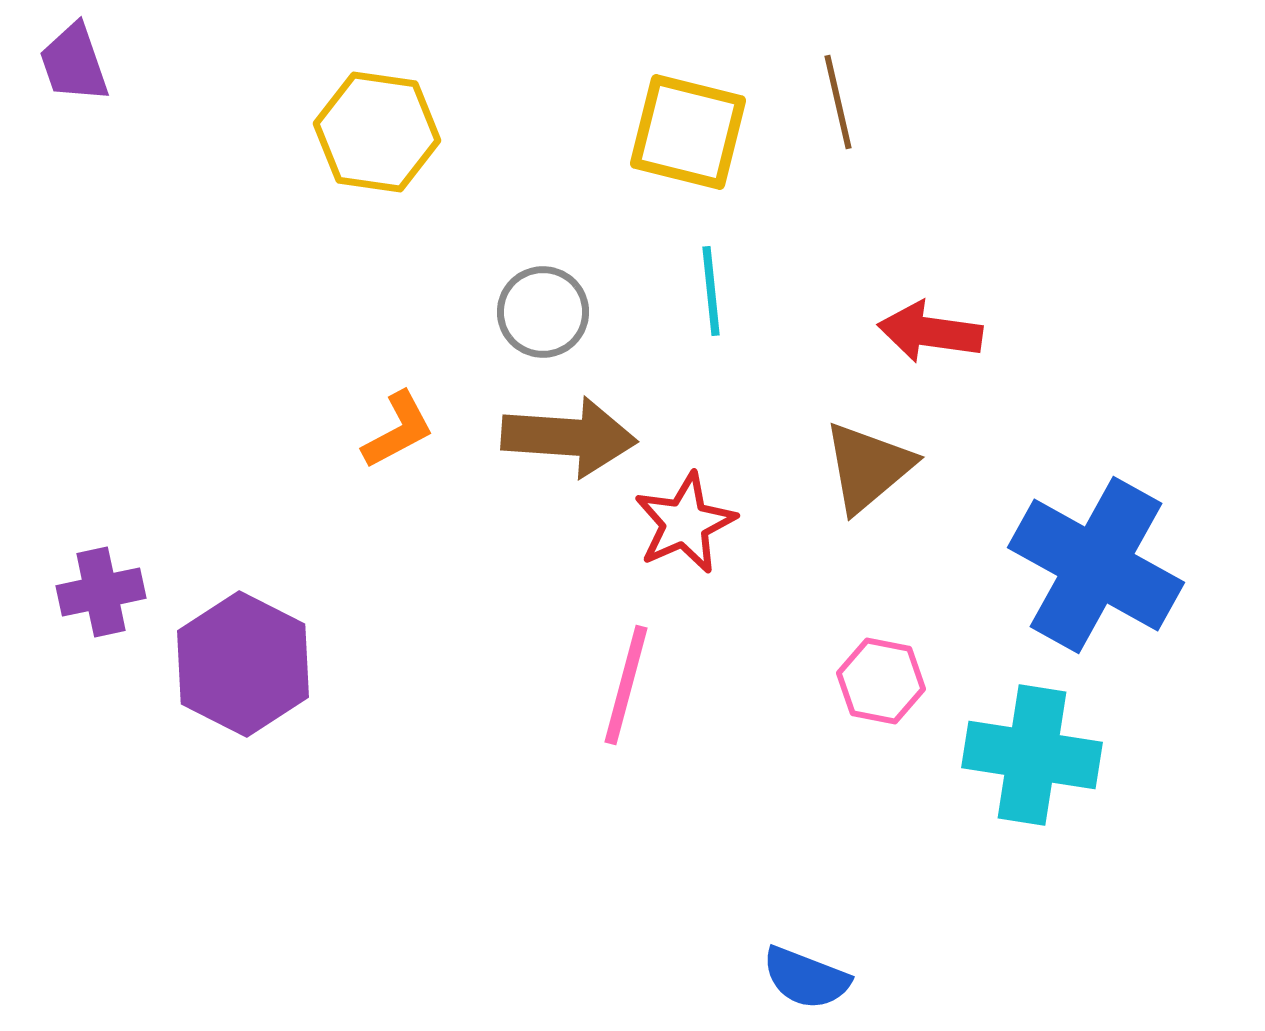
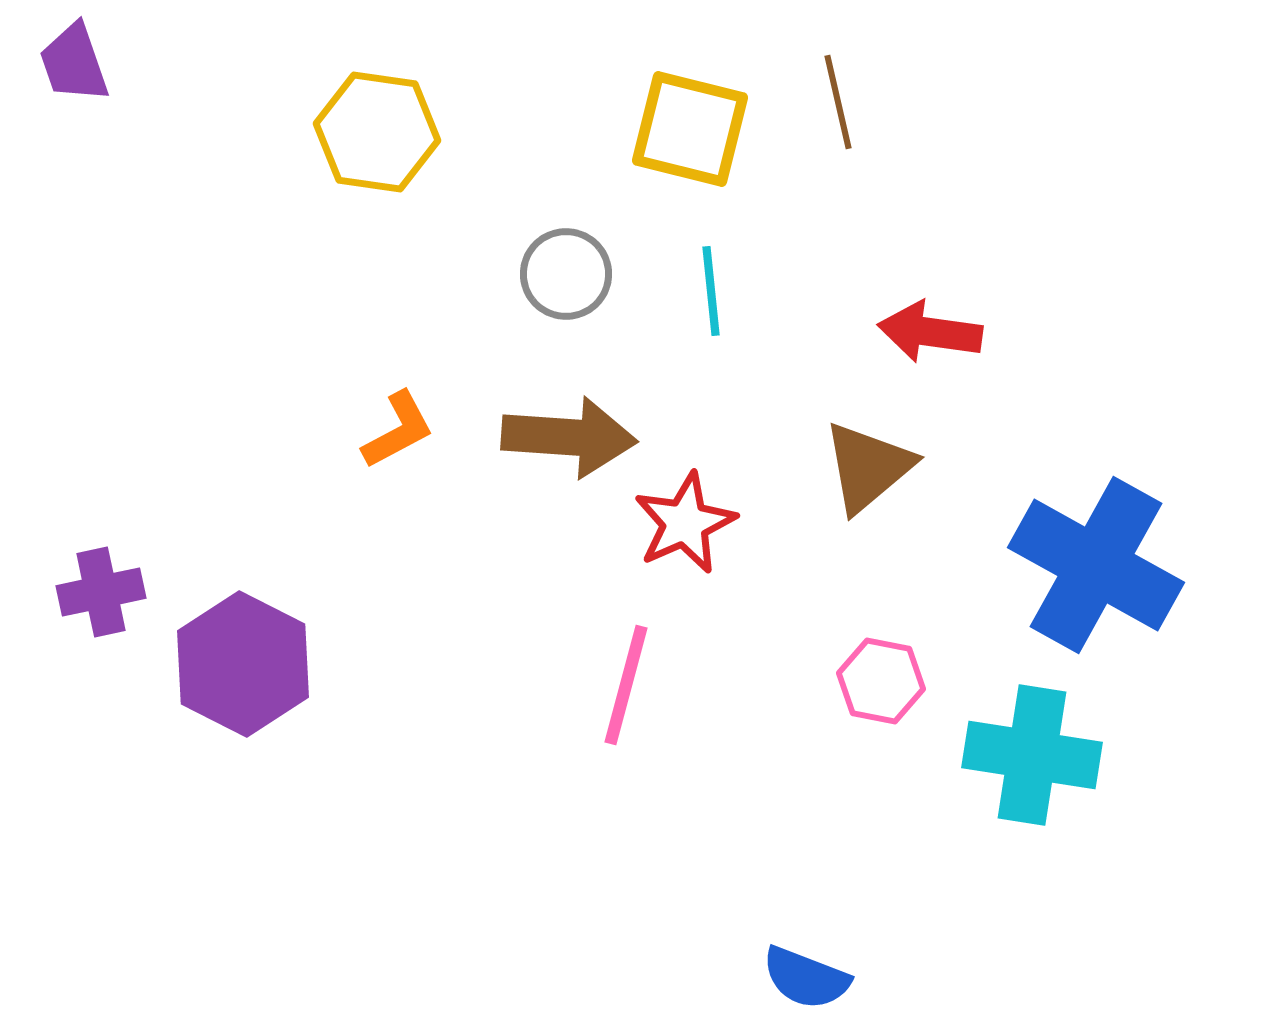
yellow square: moved 2 px right, 3 px up
gray circle: moved 23 px right, 38 px up
